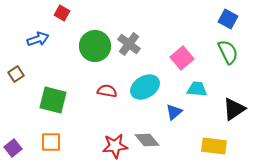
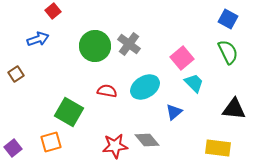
red square: moved 9 px left, 2 px up; rotated 21 degrees clockwise
cyan trapezoid: moved 3 px left, 6 px up; rotated 40 degrees clockwise
green square: moved 16 px right, 12 px down; rotated 16 degrees clockwise
black triangle: rotated 40 degrees clockwise
orange square: rotated 15 degrees counterclockwise
yellow rectangle: moved 4 px right, 2 px down
